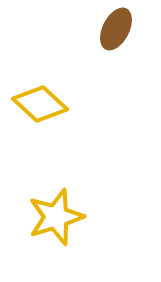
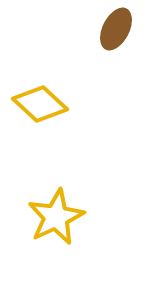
yellow star: rotated 8 degrees counterclockwise
